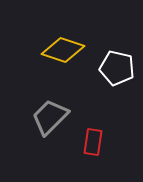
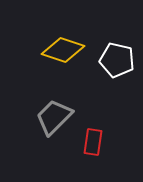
white pentagon: moved 8 px up
gray trapezoid: moved 4 px right
